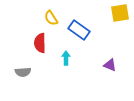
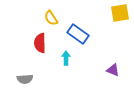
blue rectangle: moved 1 px left, 4 px down
purple triangle: moved 3 px right, 5 px down
gray semicircle: moved 2 px right, 7 px down
